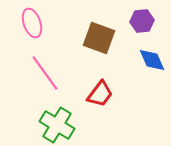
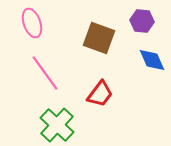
purple hexagon: rotated 10 degrees clockwise
green cross: rotated 12 degrees clockwise
